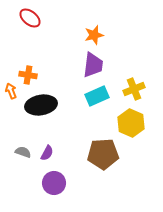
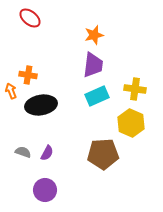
yellow cross: moved 1 px right; rotated 30 degrees clockwise
purple circle: moved 9 px left, 7 px down
